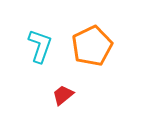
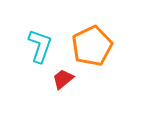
red trapezoid: moved 16 px up
